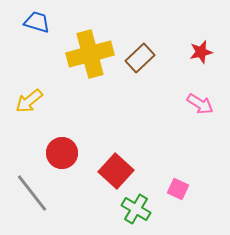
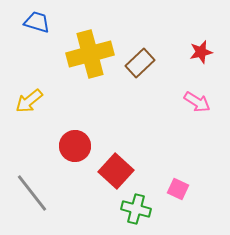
brown rectangle: moved 5 px down
pink arrow: moved 3 px left, 2 px up
red circle: moved 13 px right, 7 px up
green cross: rotated 16 degrees counterclockwise
